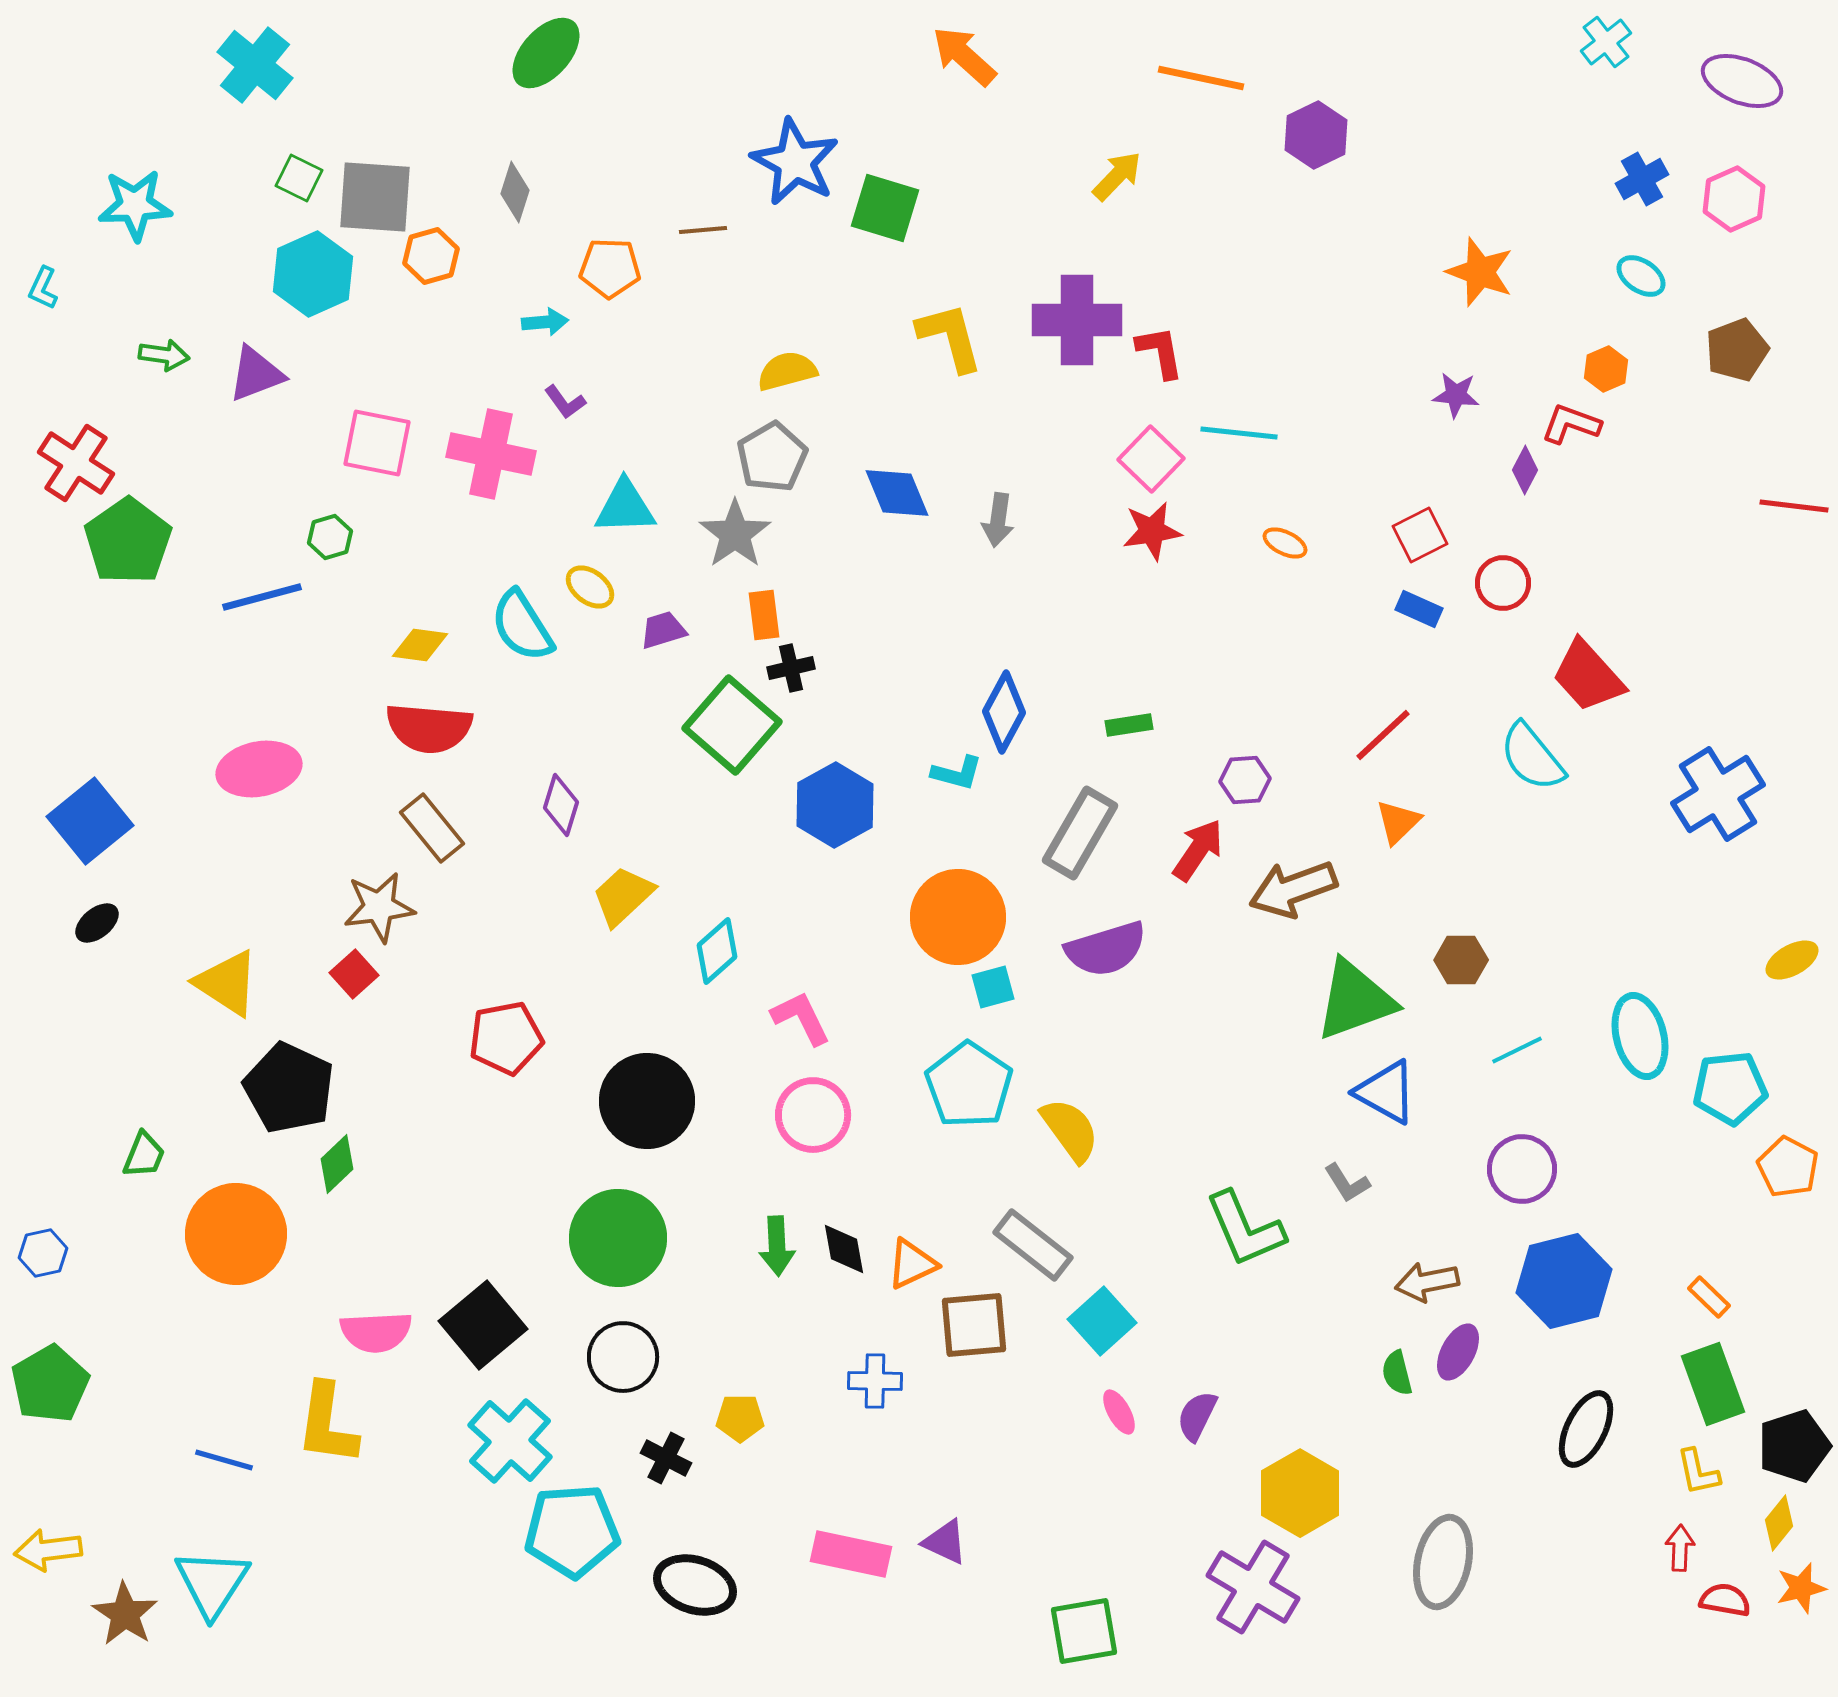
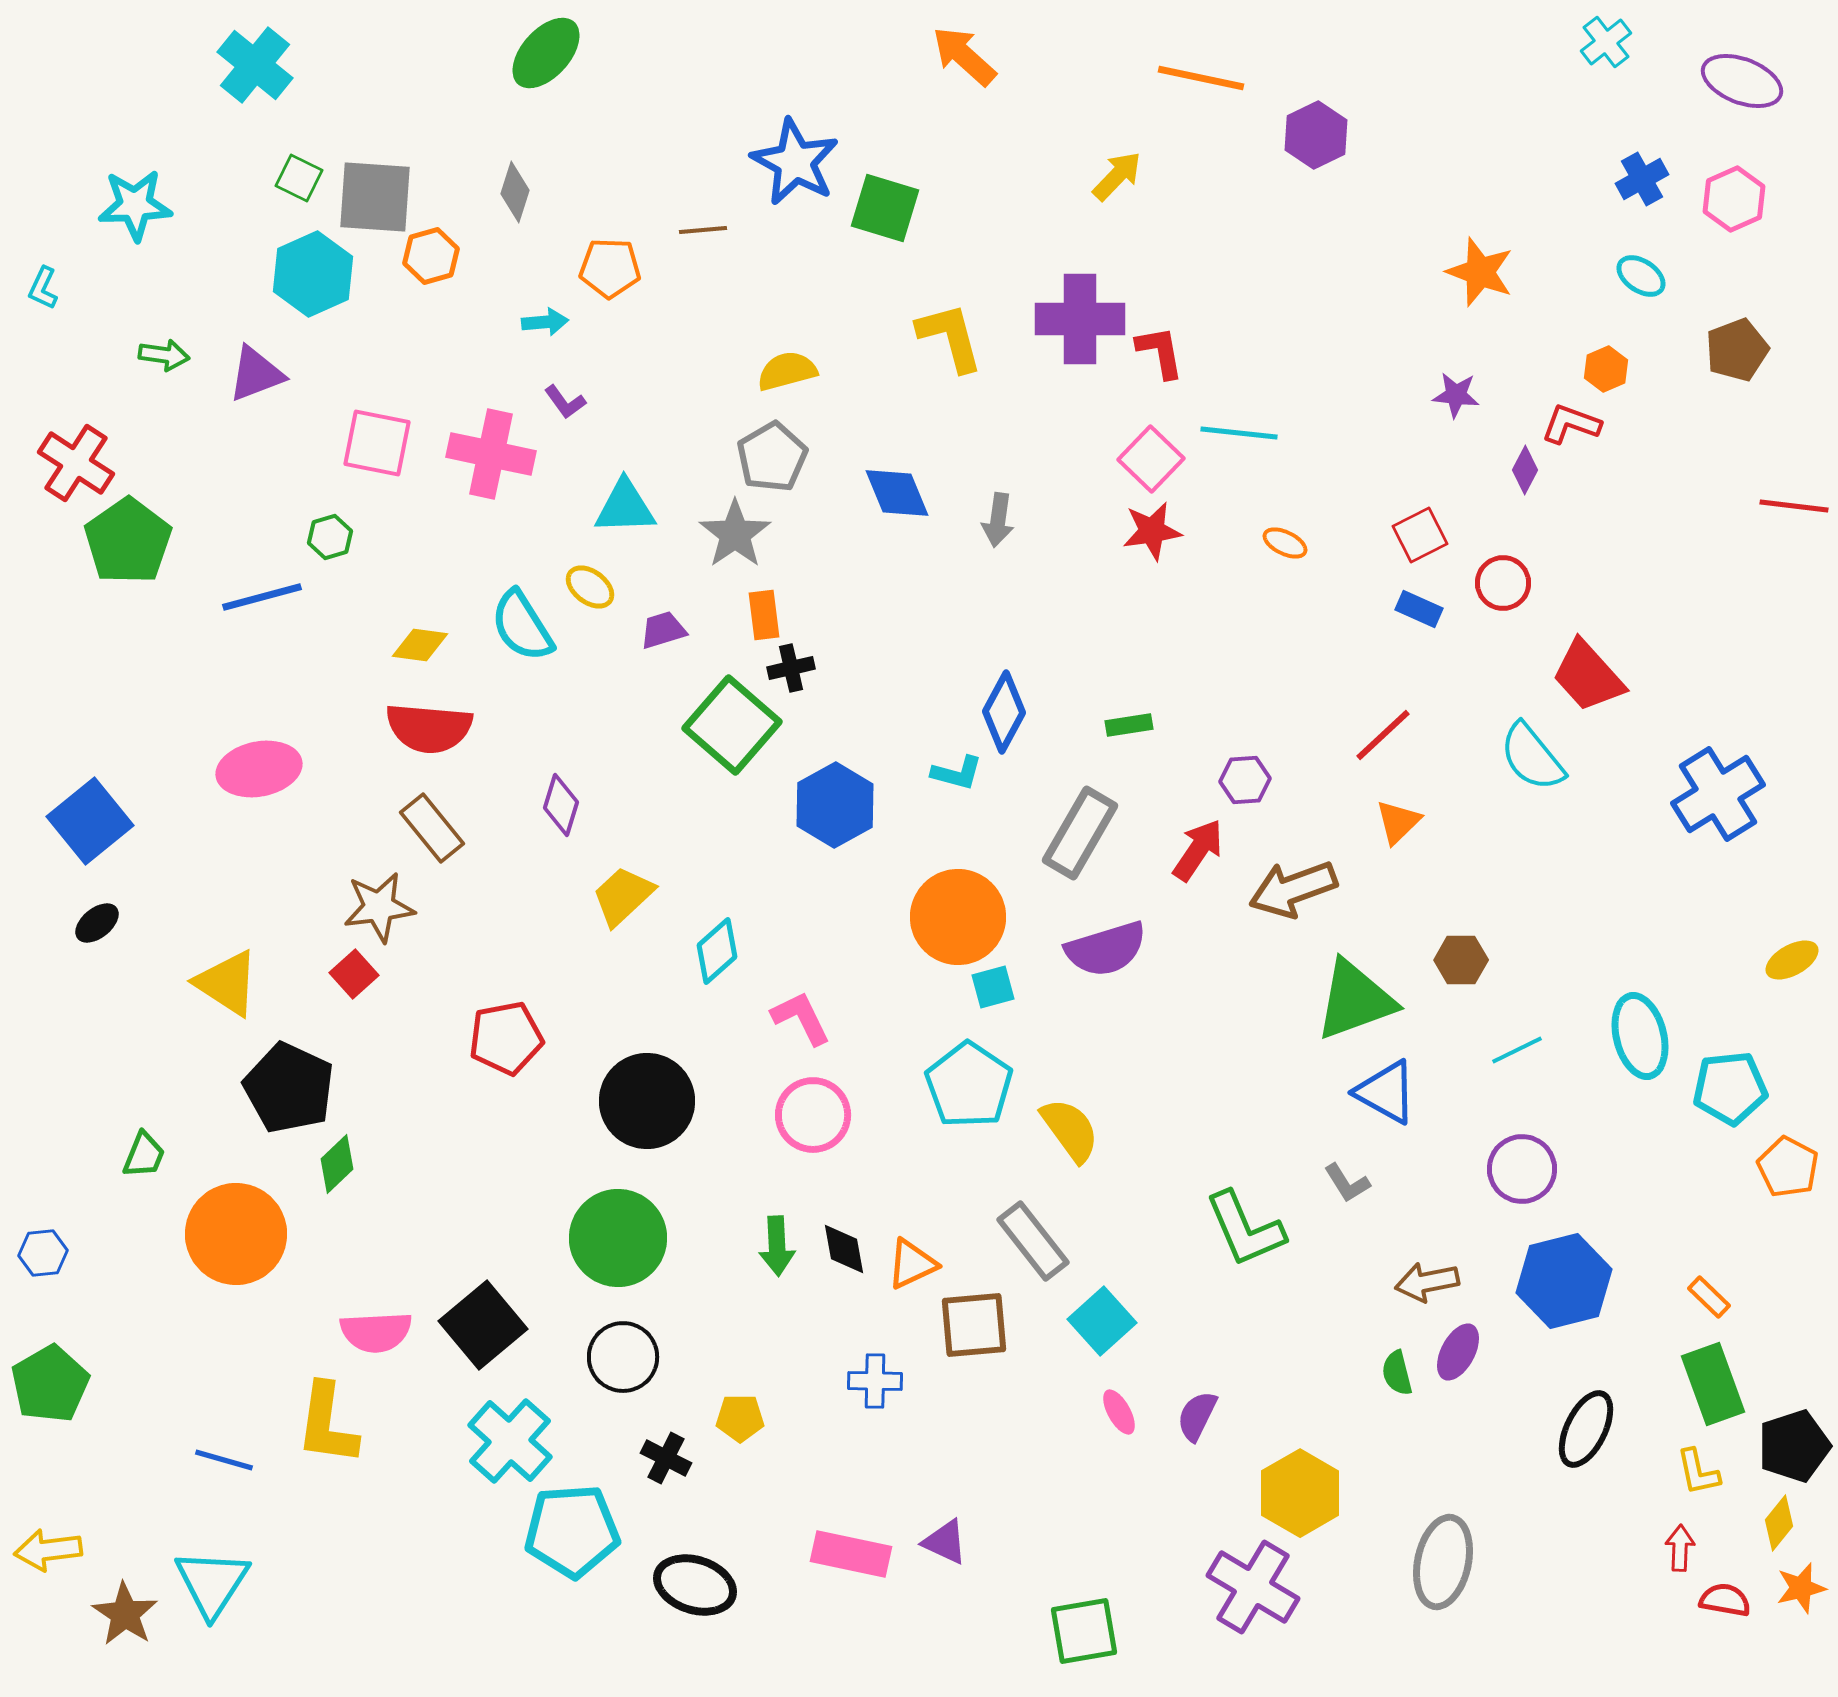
purple cross at (1077, 320): moved 3 px right, 1 px up
gray rectangle at (1033, 1245): moved 4 px up; rotated 14 degrees clockwise
blue hexagon at (43, 1253): rotated 6 degrees clockwise
